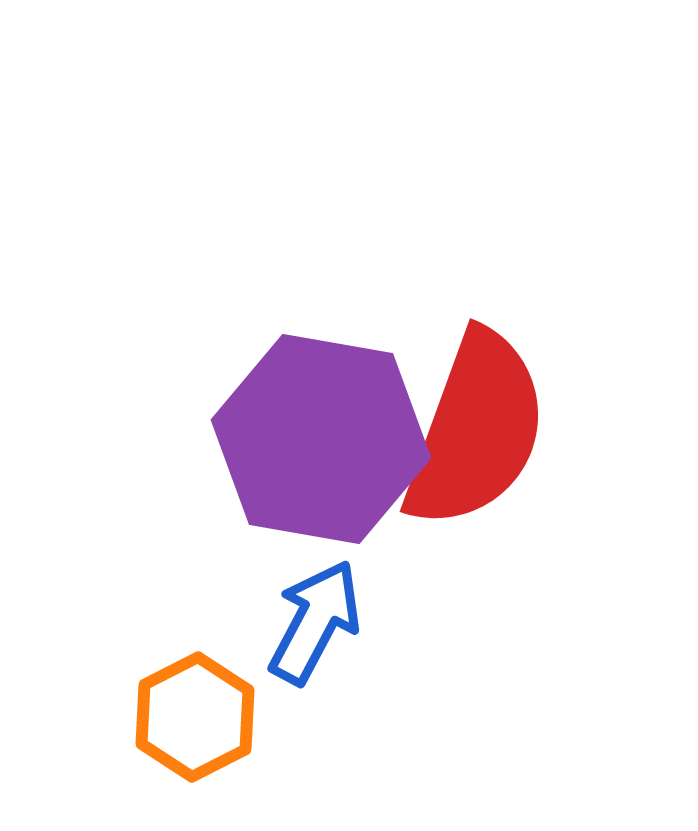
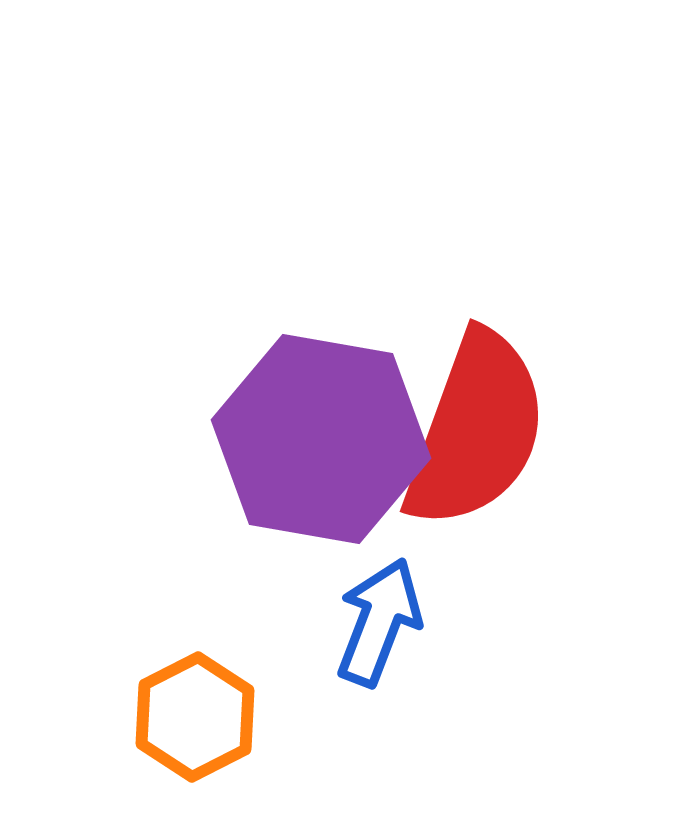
blue arrow: moved 64 px right; rotated 7 degrees counterclockwise
